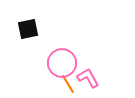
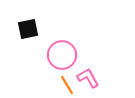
pink circle: moved 8 px up
orange line: moved 1 px left, 1 px down
